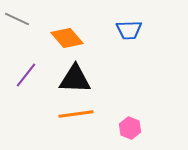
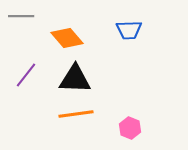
gray line: moved 4 px right, 3 px up; rotated 25 degrees counterclockwise
